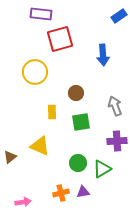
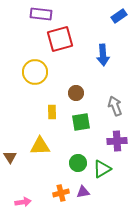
yellow triangle: rotated 25 degrees counterclockwise
brown triangle: rotated 24 degrees counterclockwise
